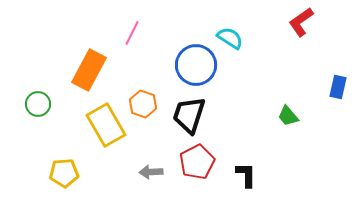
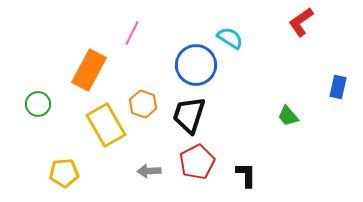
gray arrow: moved 2 px left, 1 px up
